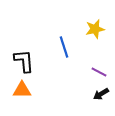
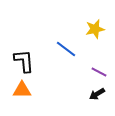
blue line: moved 2 px right, 2 px down; rotated 35 degrees counterclockwise
black arrow: moved 4 px left
